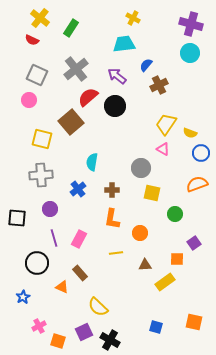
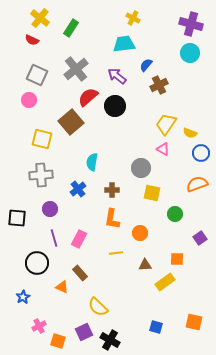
purple square at (194, 243): moved 6 px right, 5 px up
